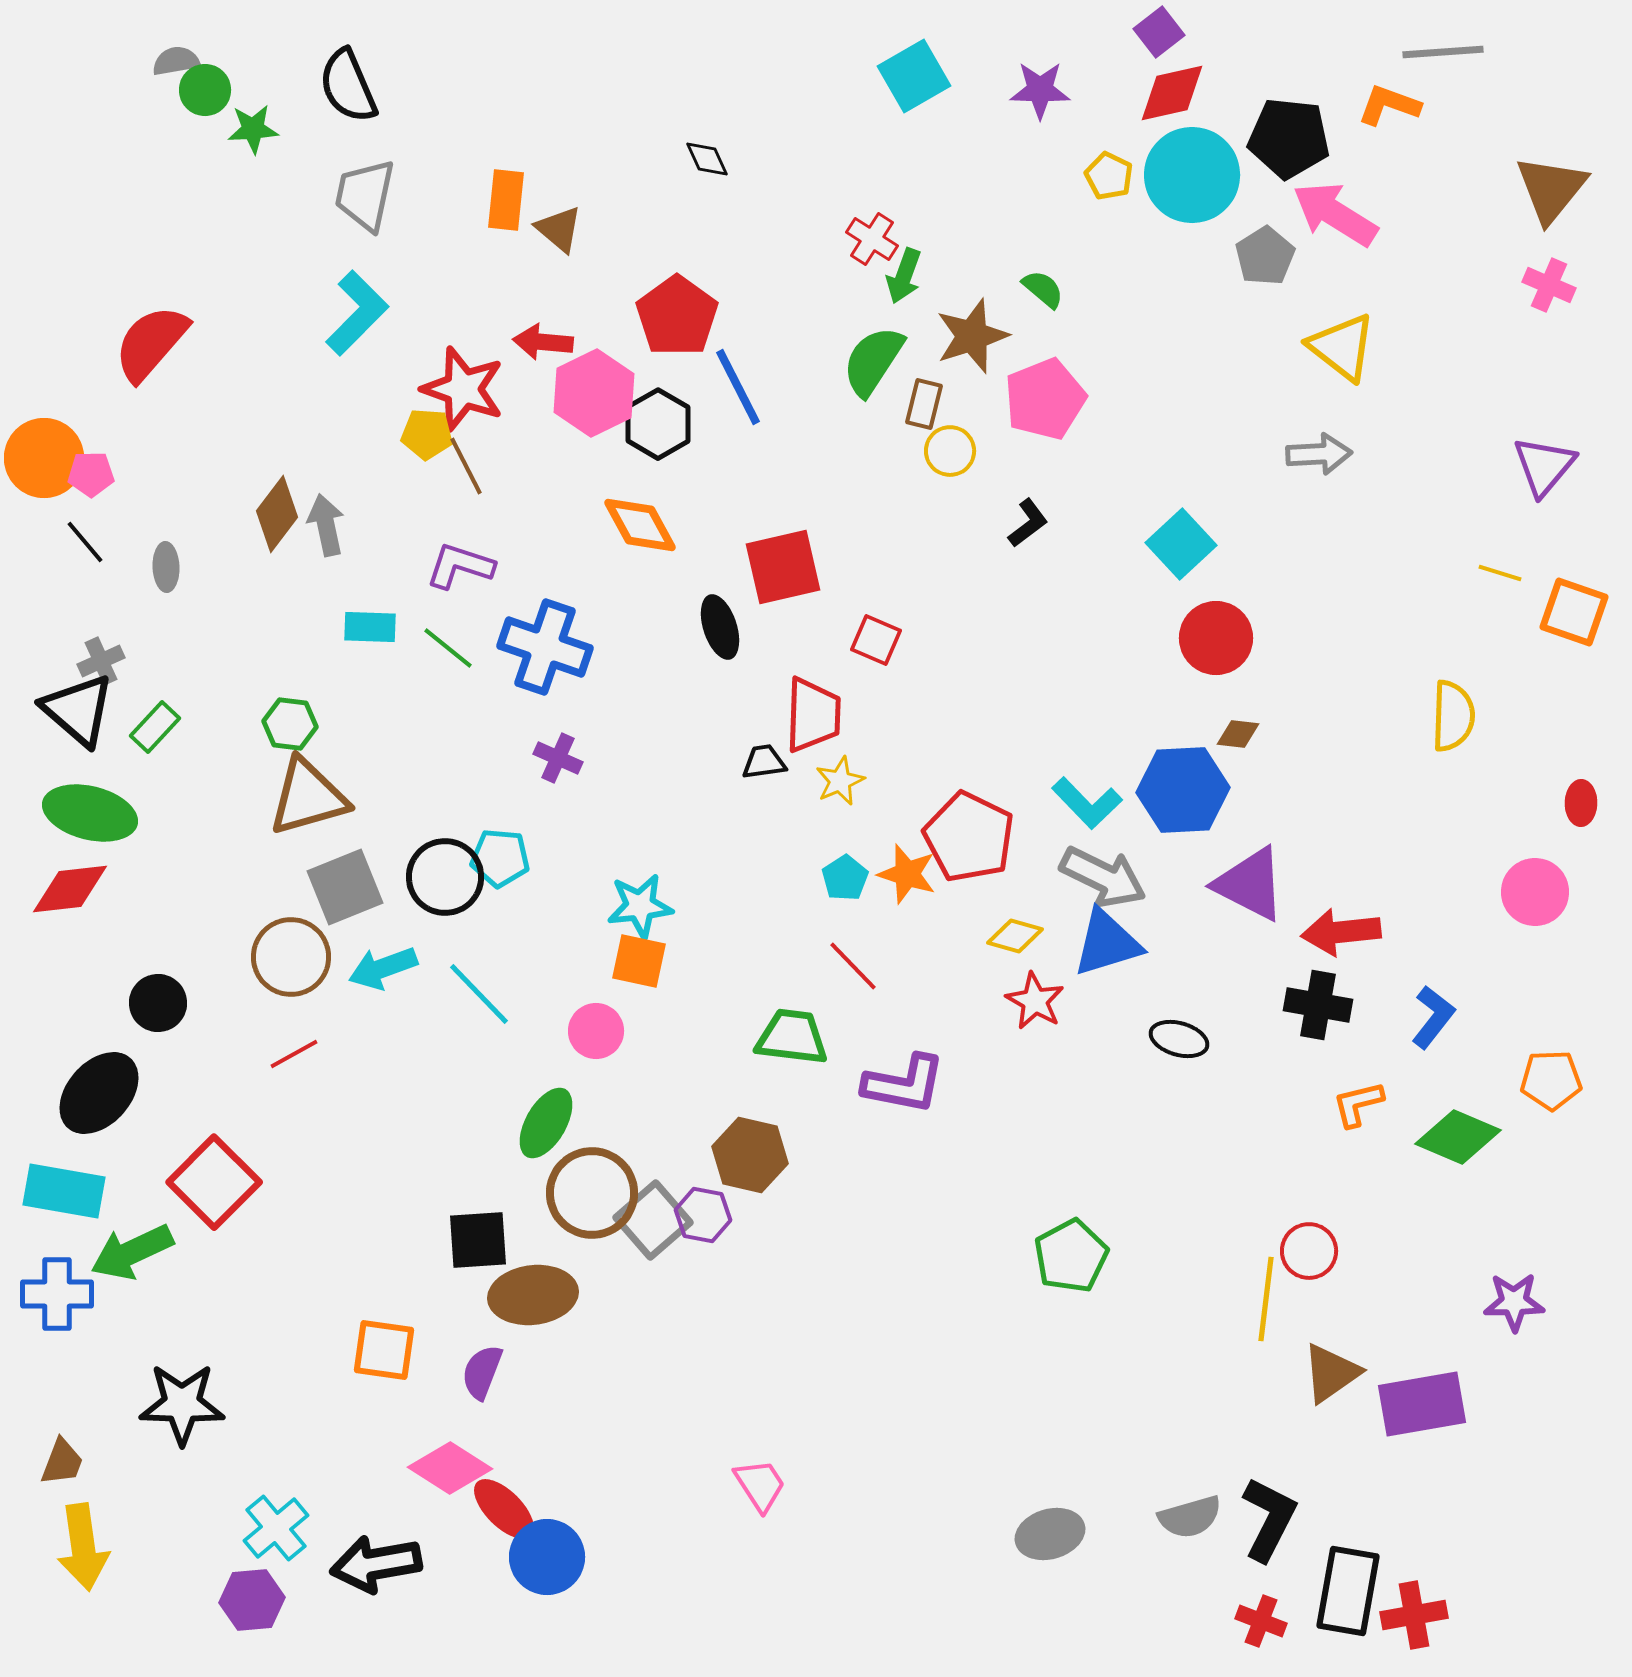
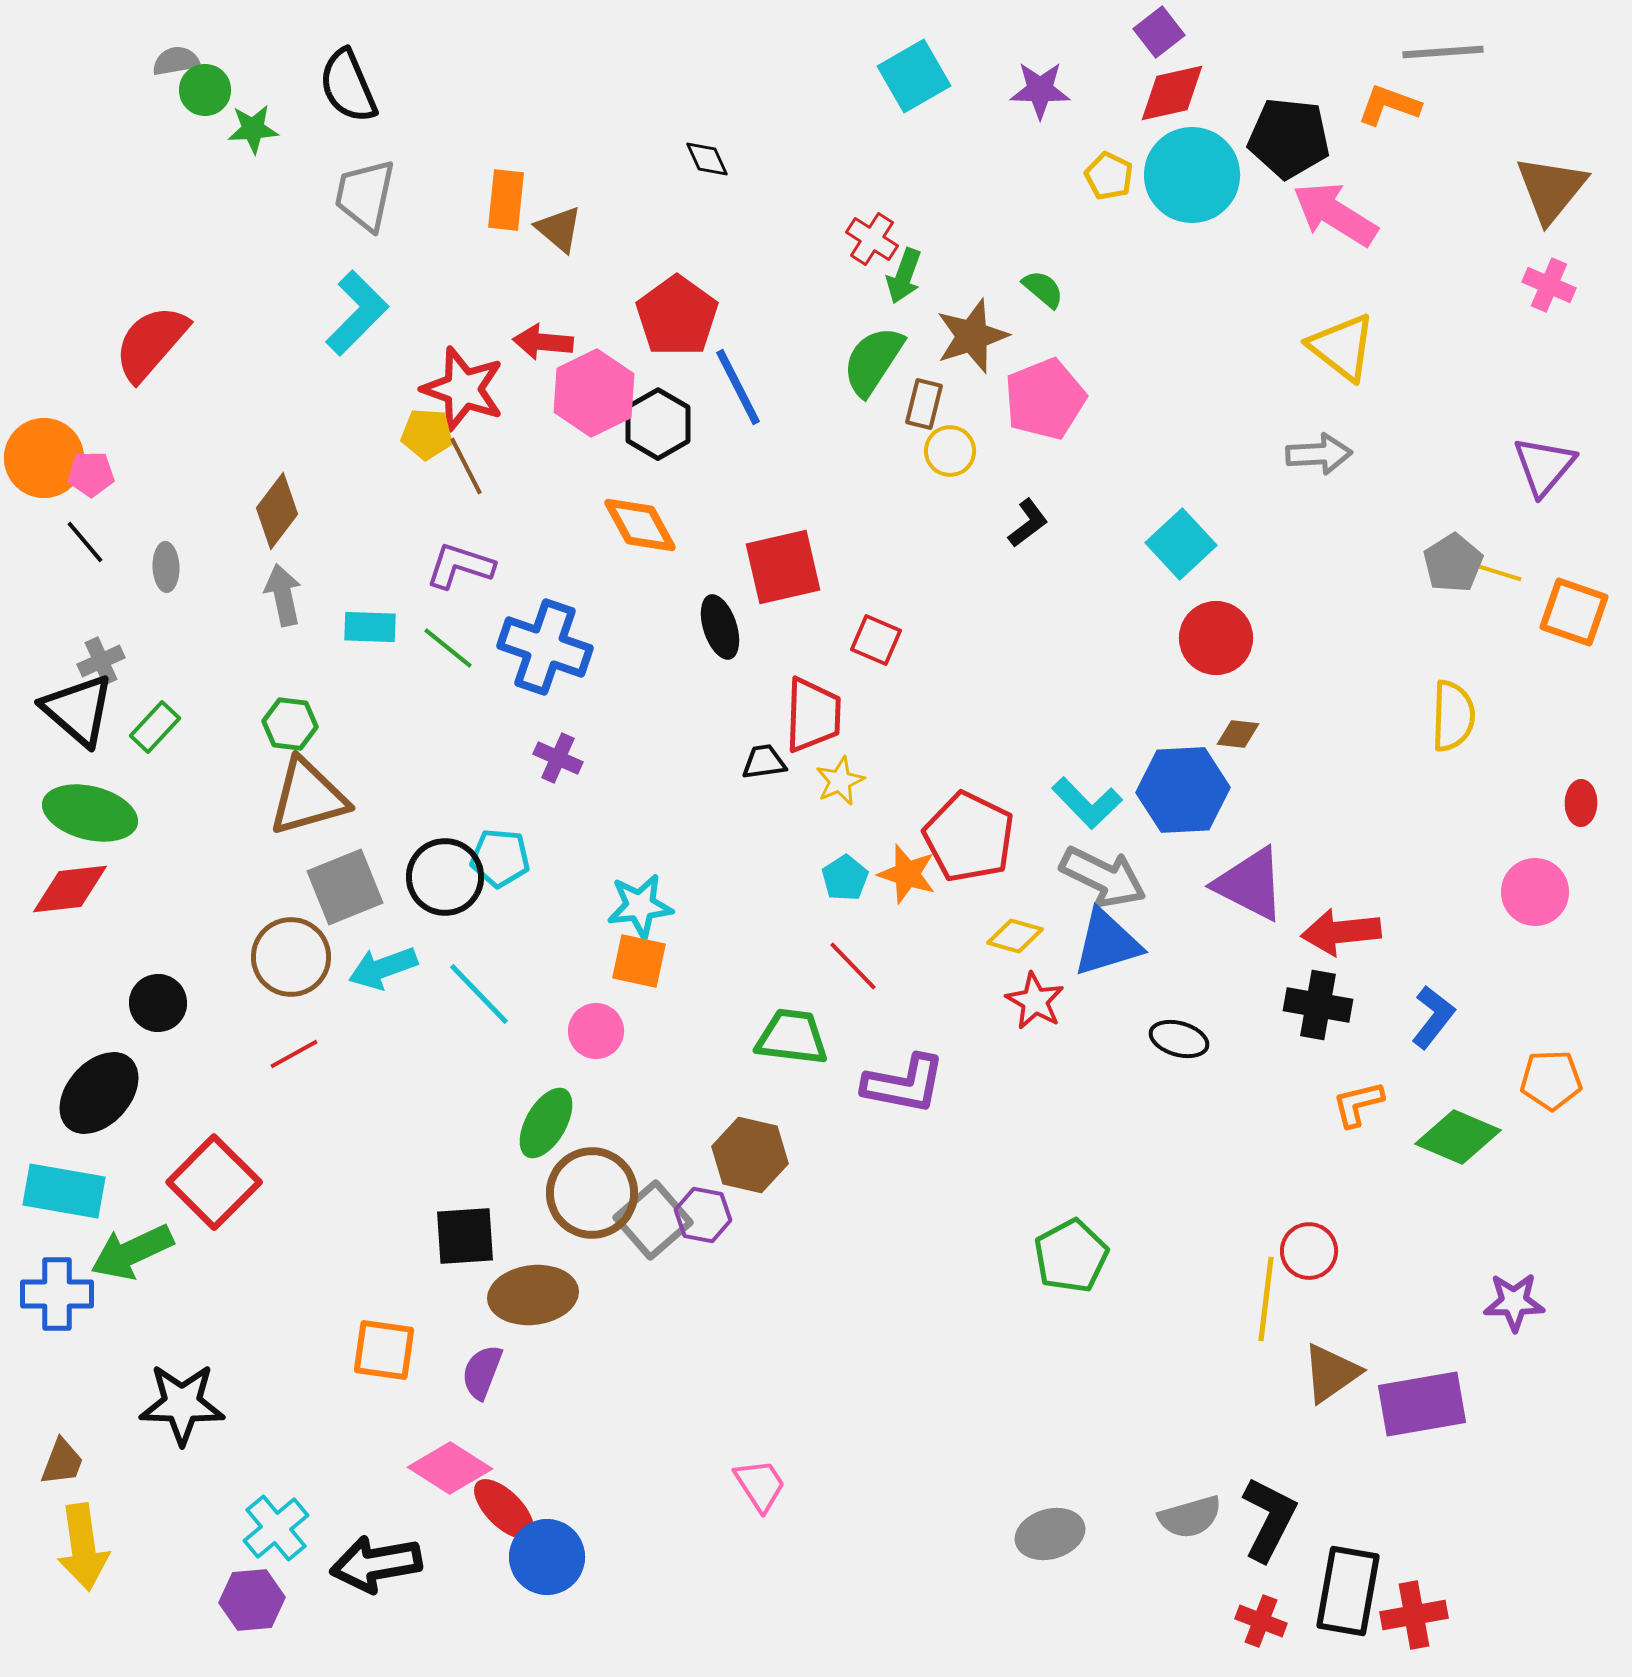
gray pentagon at (1265, 256): moved 188 px right, 307 px down
brown diamond at (277, 514): moved 3 px up
gray arrow at (326, 525): moved 43 px left, 70 px down
black square at (478, 1240): moved 13 px left, 4 px up
